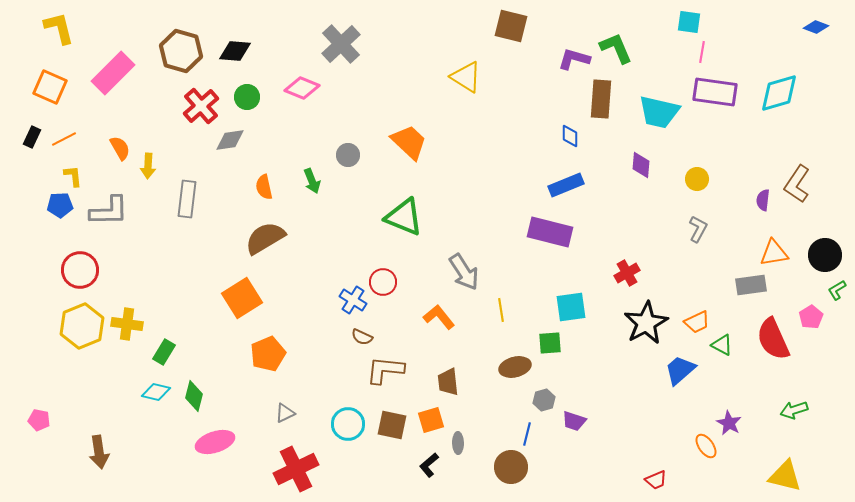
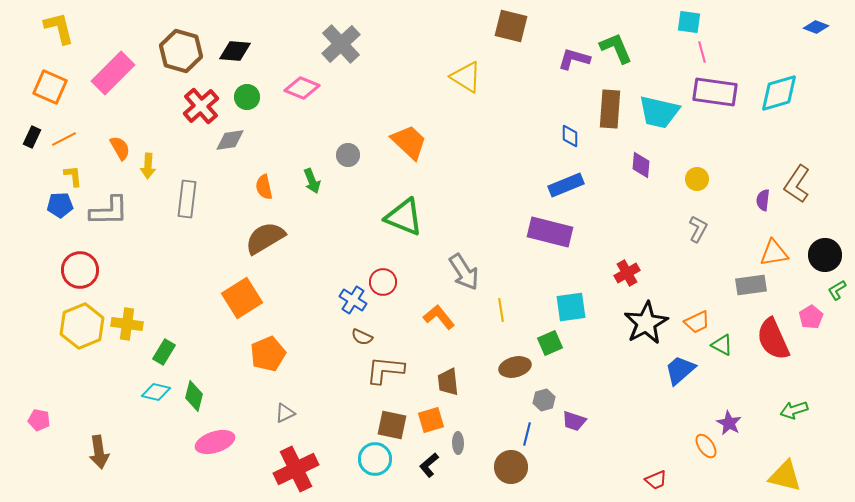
pink line at (702, 52): rotated 25 degrees counterclockwise
brown rectangle at (601, 99): moved 9 px right, 10 px down
green square at (550, 343): rotated 20 degrees counterclockwise
cyan circle at (348, 424): moved 27 px right, 35 px down
